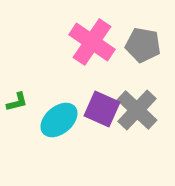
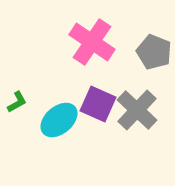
gray pentagon: moved 11 px right, 7 px down; rotated 12 degrees clockwise
green L-shape: rotated 15 degrees counterclockwise
purple square: moved 4 px left, 5 px up
